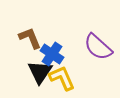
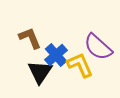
blue cross: moved 4 px right, 1 px down; rotated 15 degrees clockwise
yellow L-shape: moved 18 px right, 13 px up
